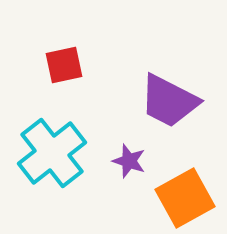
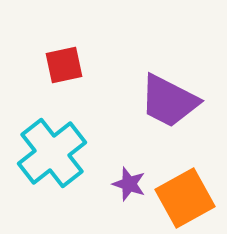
purple star: moved 23 px down
